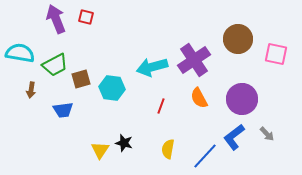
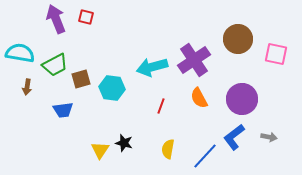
brown arrow: moved 4 px left, 3 px up
gray arrow: moved 2 px right, 3 px down; rotated 35 degrees counterclockwise
